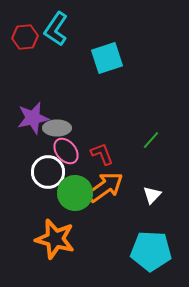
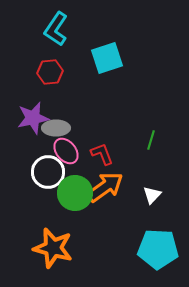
red hexagon: moved 25 px right, 35 px down
gray ellipse: moved 1 px left
green line: rotated 24 degrees counterclockwise
orange star: moved 2 px left, 9 px down
cyan pentagon: moved 7 px right, 2 px up
